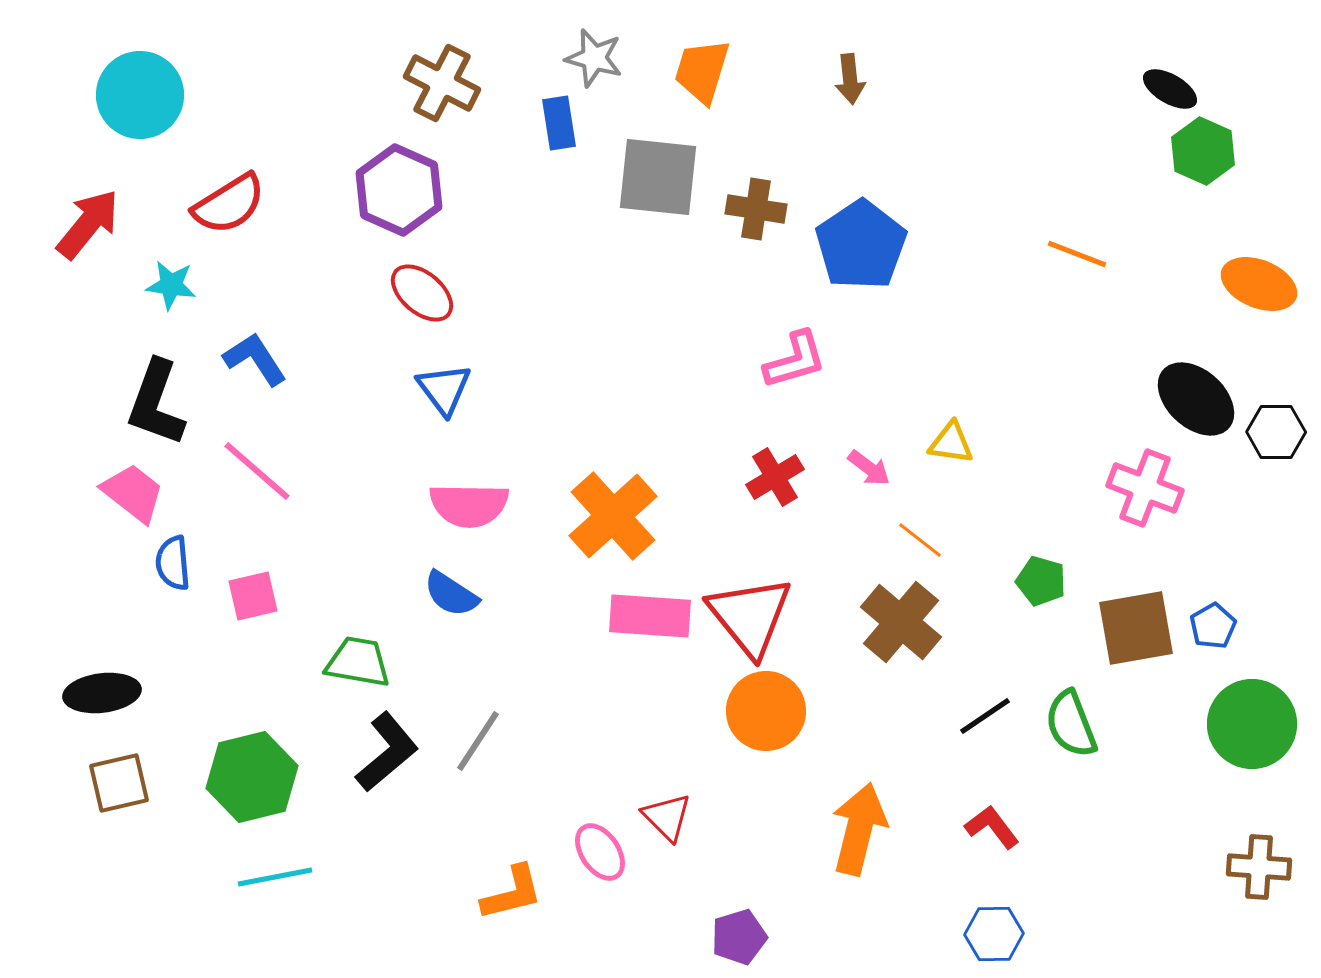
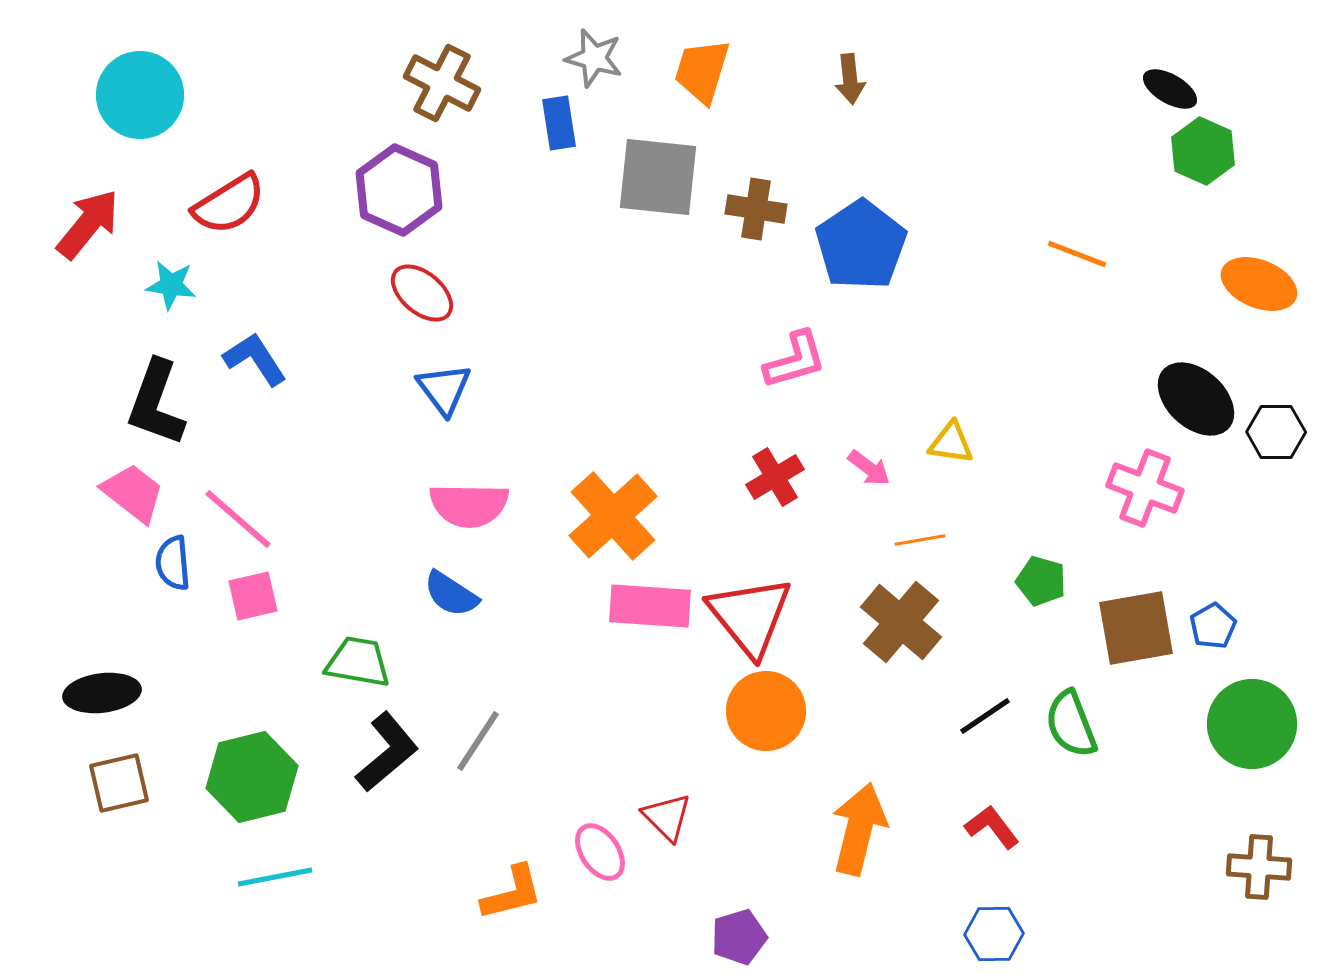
pink line at (257, 471): moved 19 px left, 48 px down
orange line at (920, 540): rotated 48 degrees counterclockwise
pink rectangle at (650, 616): moved 10 px up
